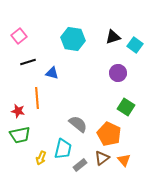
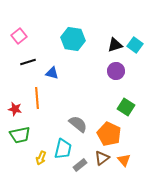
black triangle: moved 2 px right, 8 px down
purple circle: moved 2 px left, 2 px up
red star: moved 3 px left, 2 px up
